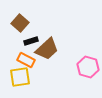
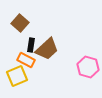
black rectangle: moved 4 px down; rotated 64 degrees counterclockwise
yellow square: moved 3 px left, 1 px up; rotated 15 degrees counterclockwise
